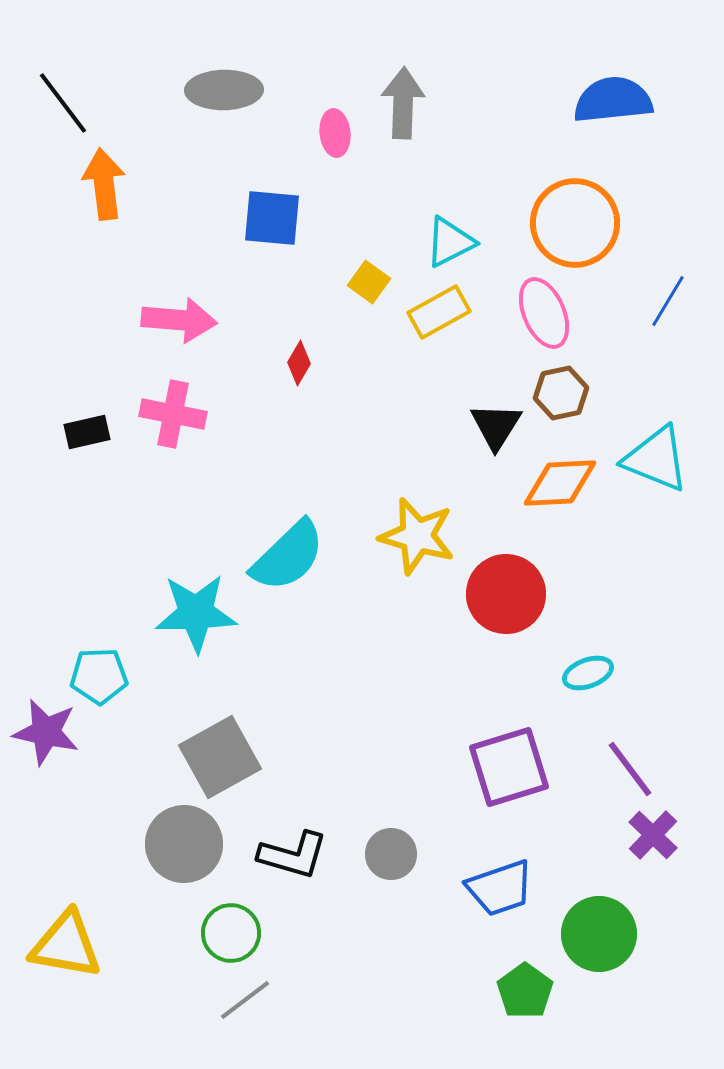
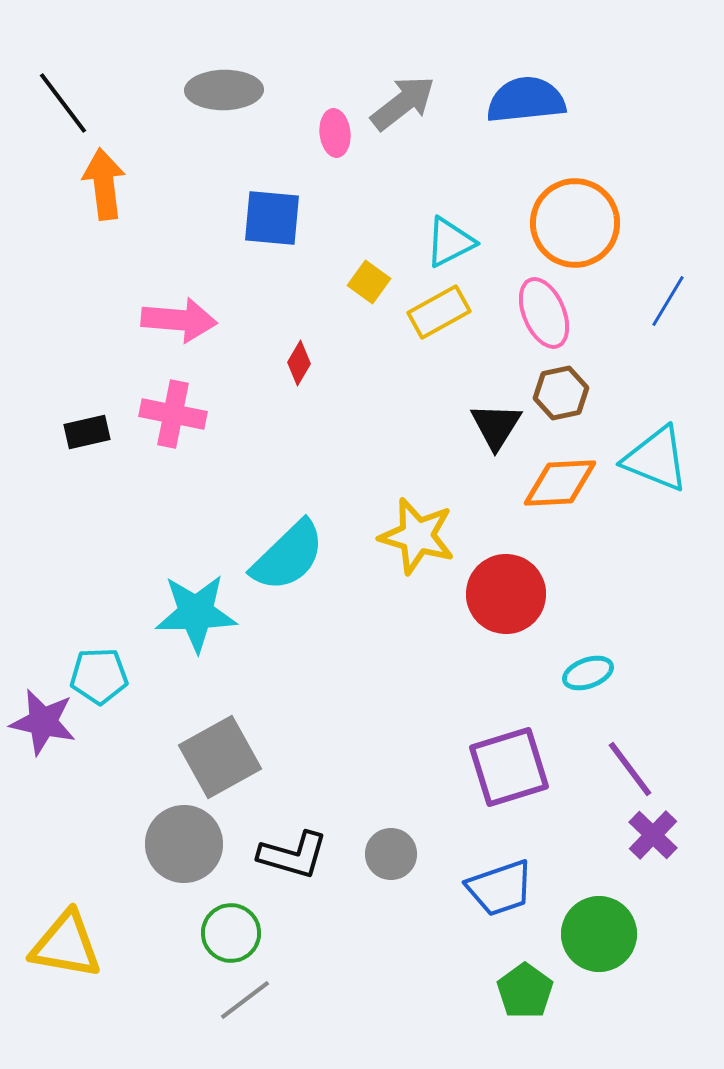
blue semicircle at (613, 100): moved 87 px left
gray arrow at (403, 103): rotated 50 degrees clockwise
purple star at (46, 732): moved 3 px left, 10 px up
